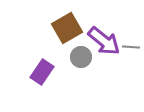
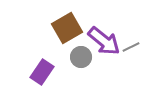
gray line: rotated 30 degrees counterclockwise
